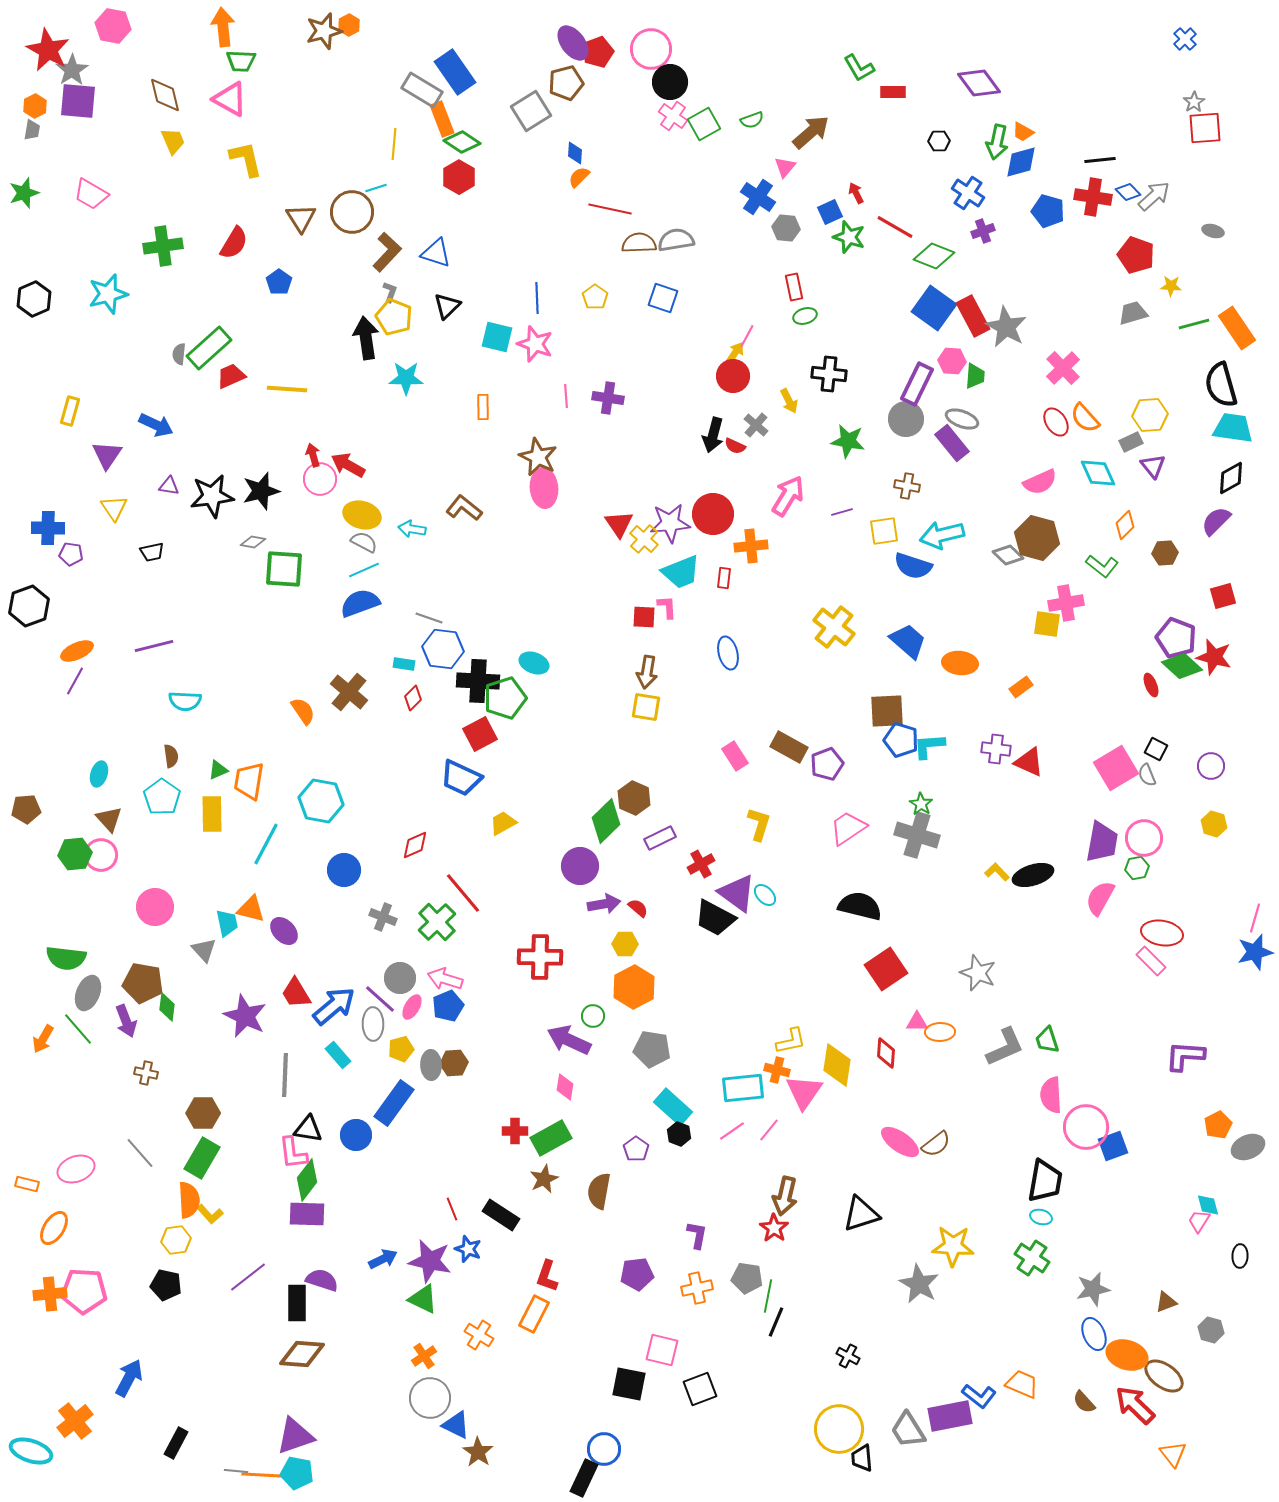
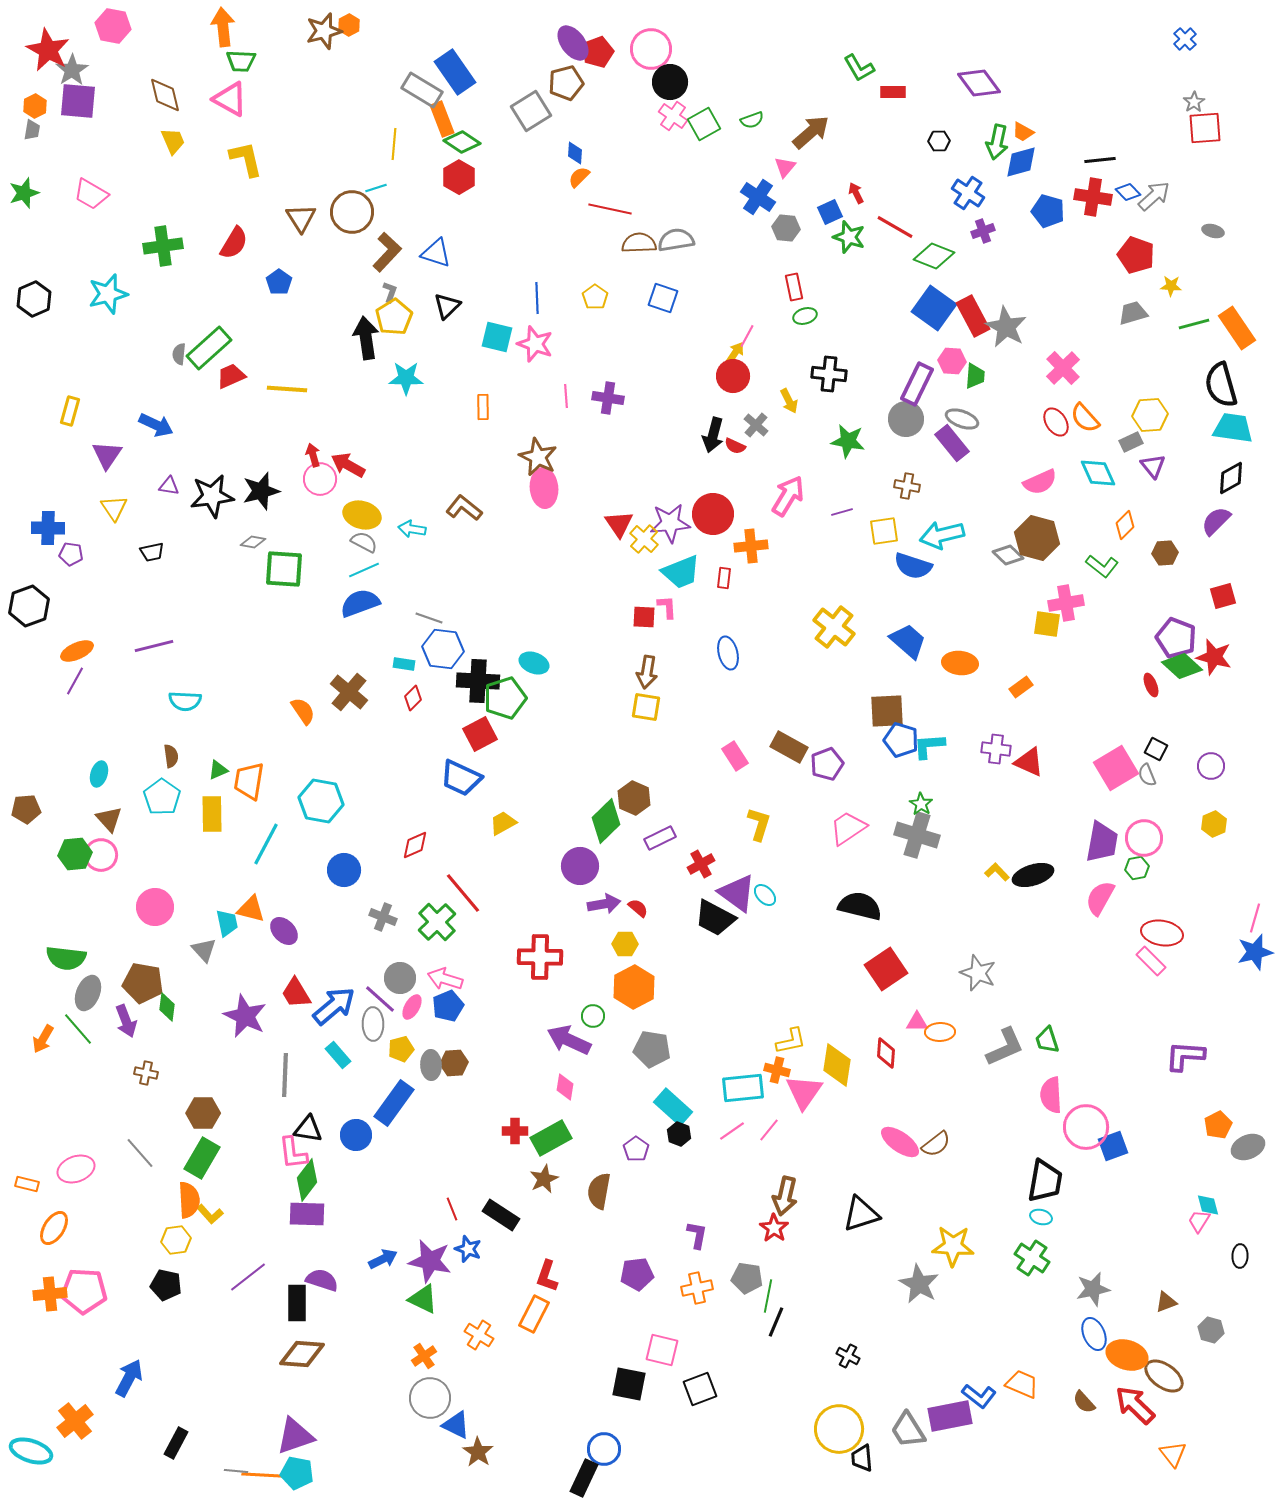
yellow pentagon at (394, 317): rotated 18 degrees clockwise
yellow hexagon at (1214, 824): rotated 20 degrees clockwise
